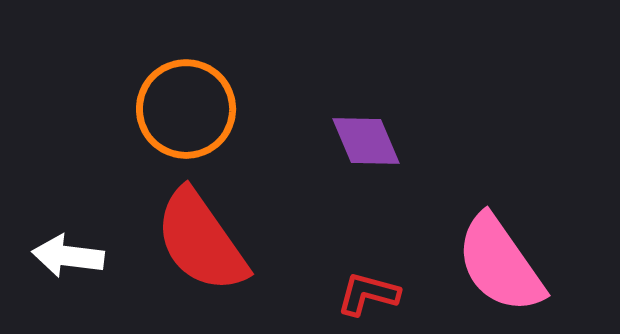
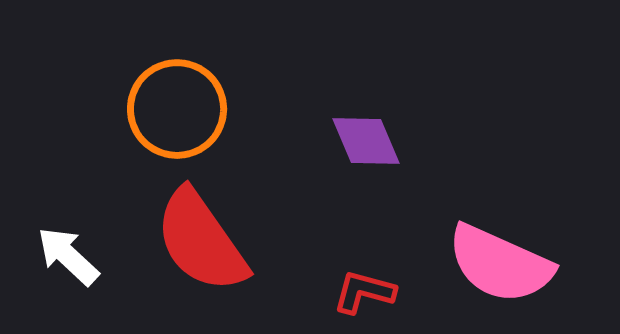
orange circle: moved 9 px left
white arrow: rotated 36 degrees clockwise
pink semicircle: rotated 31 degrees counterclockwise
red L-shape: moved 4 px left, 2 px up
